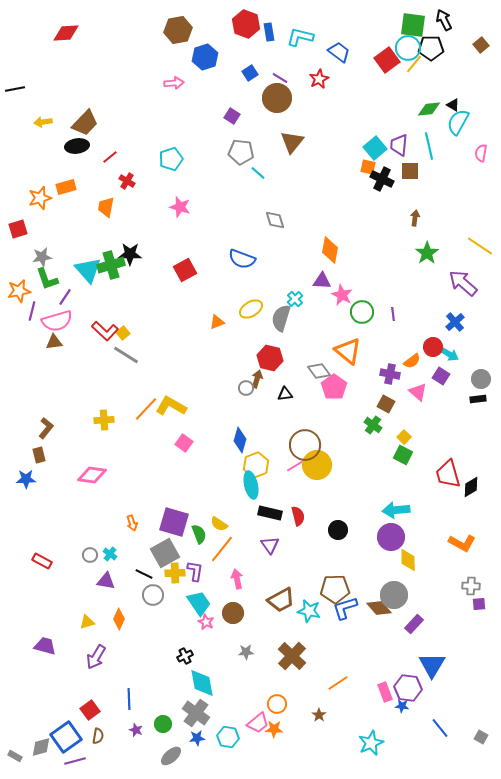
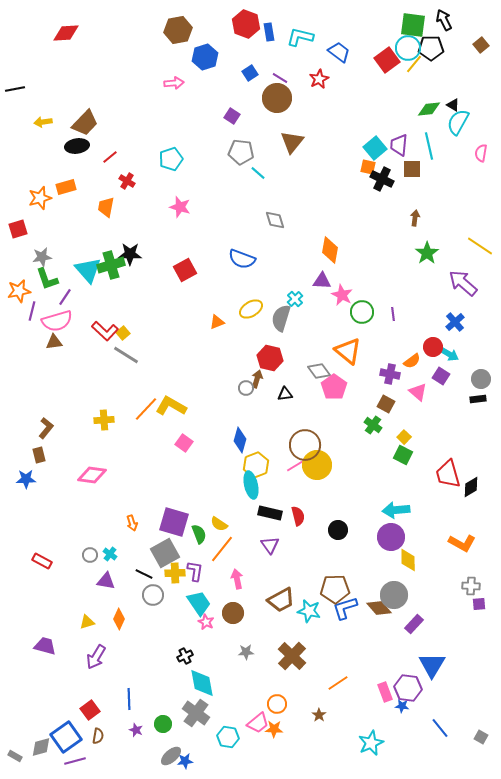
brown square at (410, 171): moved 2 px right, 2 px up
blue star at (197, 738): moved 12 px left, 23 px down
